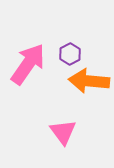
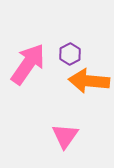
pink triangle: moved 2 px right, 4 px down; rotated 12 degrees clockwise
